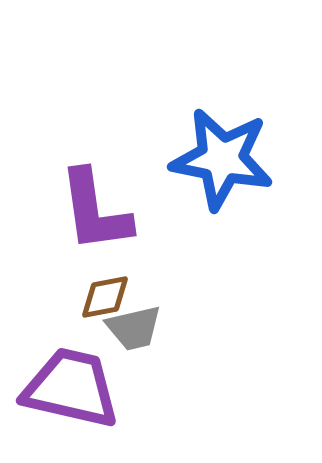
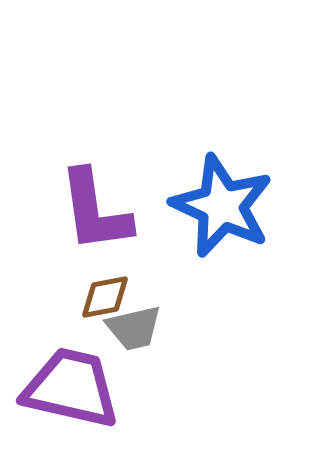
blue star: moved 47 px down; rotated 14 degrees clockwise
